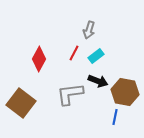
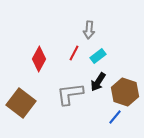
gray arrow: rotated 12 degrees counterclockwise
cyan rectangle: moved 2 px right
black arrow: moved 1 px down; rotated 102 degrees clockwise
brown hexagon: rotated 8 degrees clockwise
blue line: rotated 28 degrees clockwise
